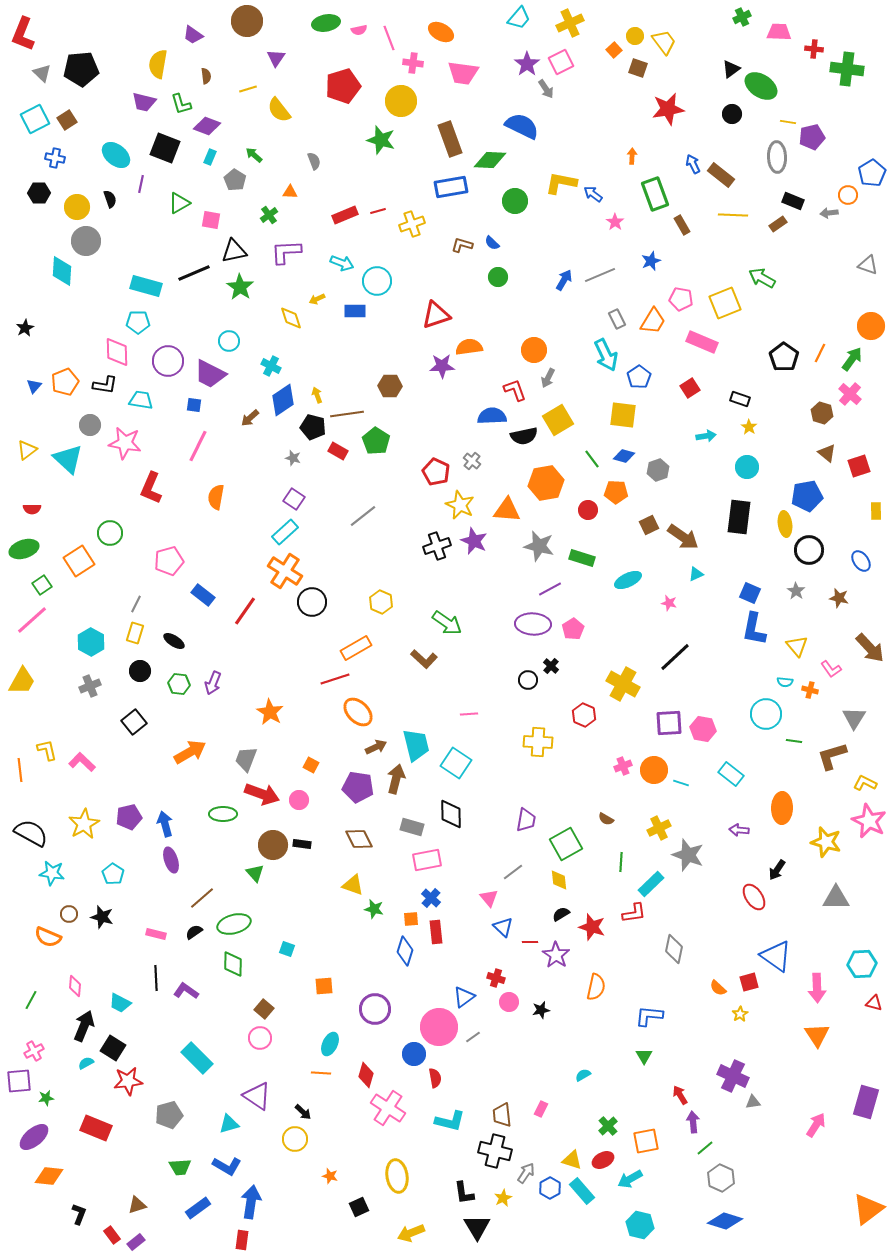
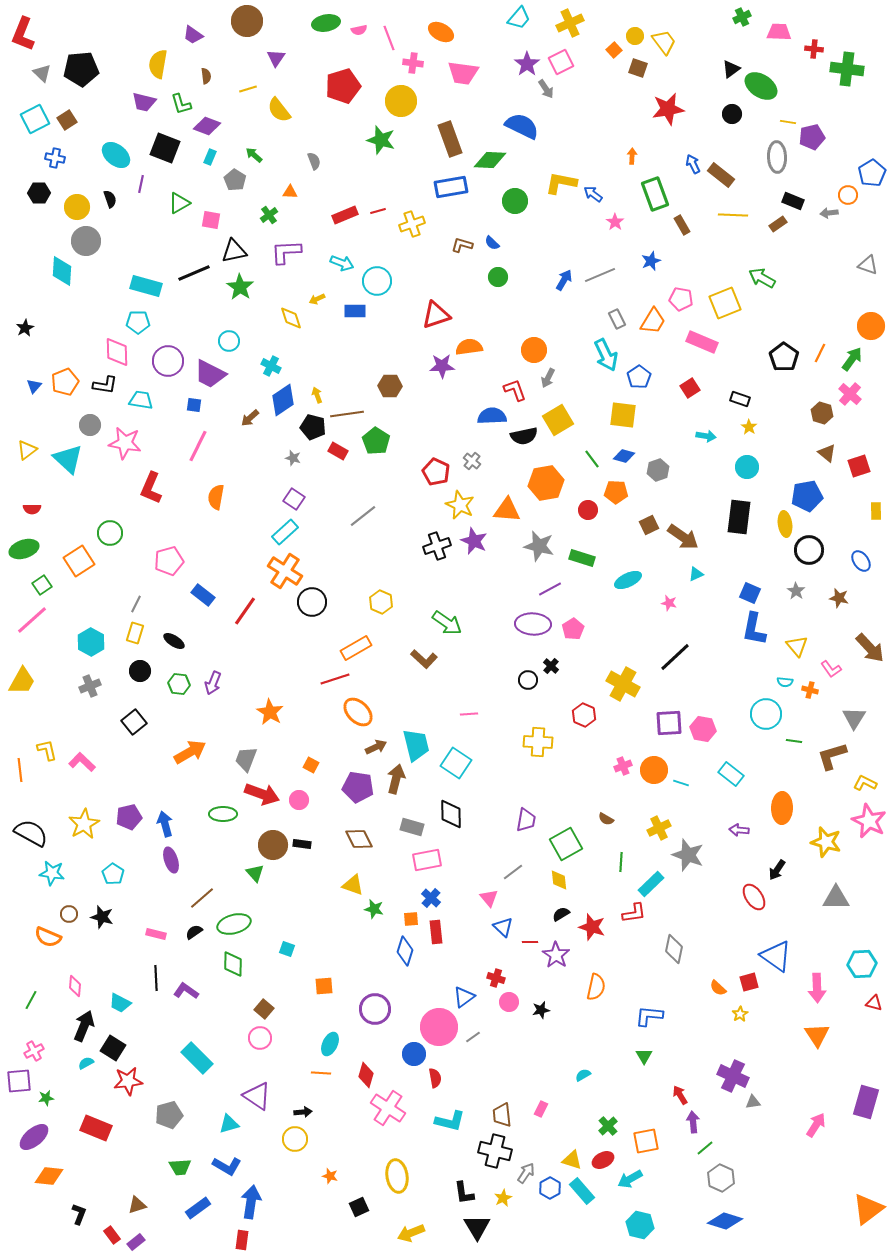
cyan arrow at (706, 436): rotated 18 degrees clockwise
black arrow at (303, 1112): rotated 48 degrees counterclockwise
